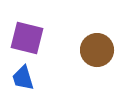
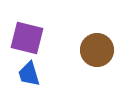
blue trapezoid: moved 6 px right, 4 px up
